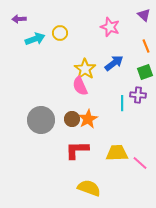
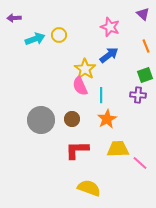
purple triangle: moved 1 px left, 1 px up
purple arrow: moved 5 px left, 1 px up
yellow circle: moved 1 px left, 2 px down
blue arrow: moved 5 px left, 8 px up
green square: moved 3 px down
cyan line: moved 21 px left, 8 px up
orange star: moved 19 px right
yellow trapezoid: moved 1 px right, 4 px up
